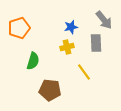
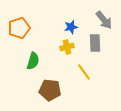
gray rectangle: moved 1 px left
